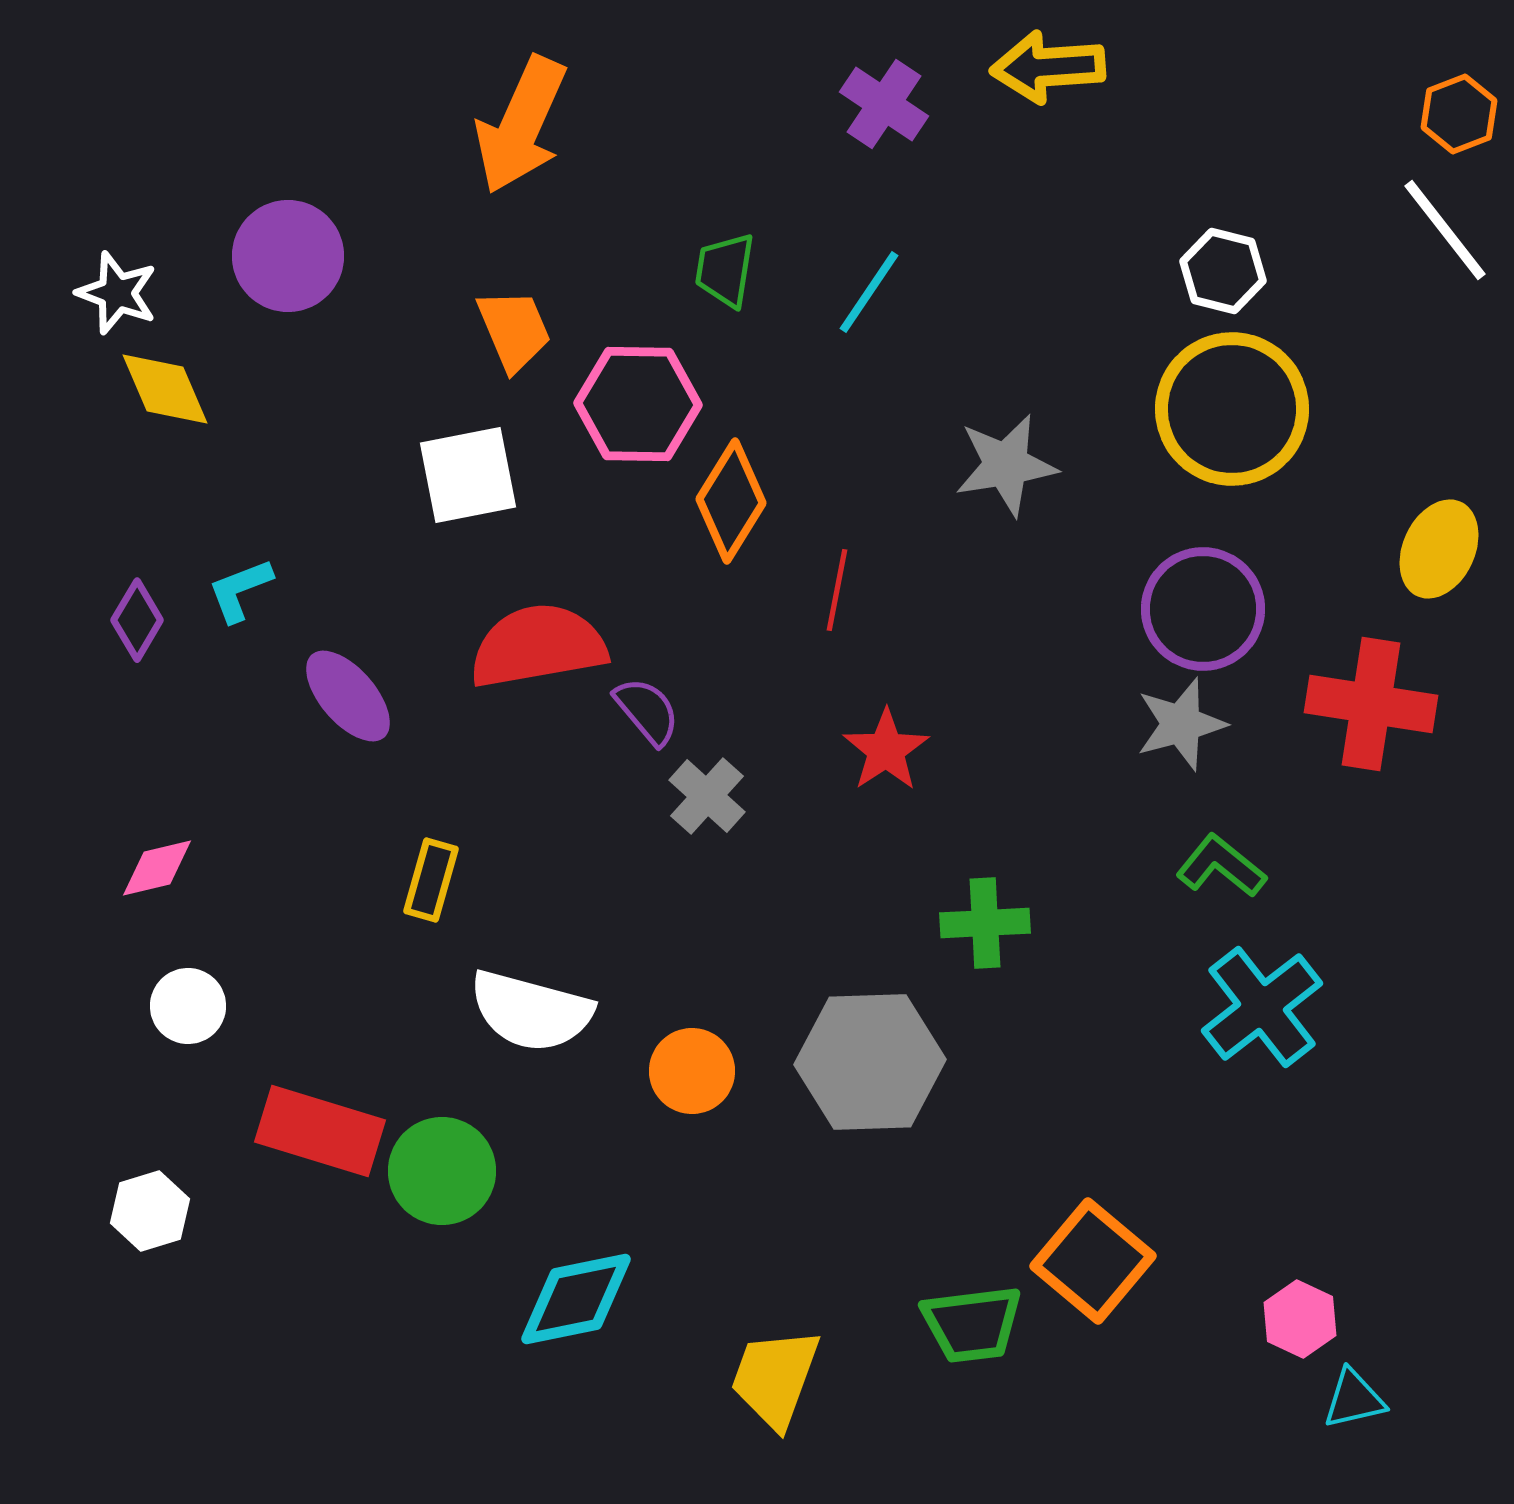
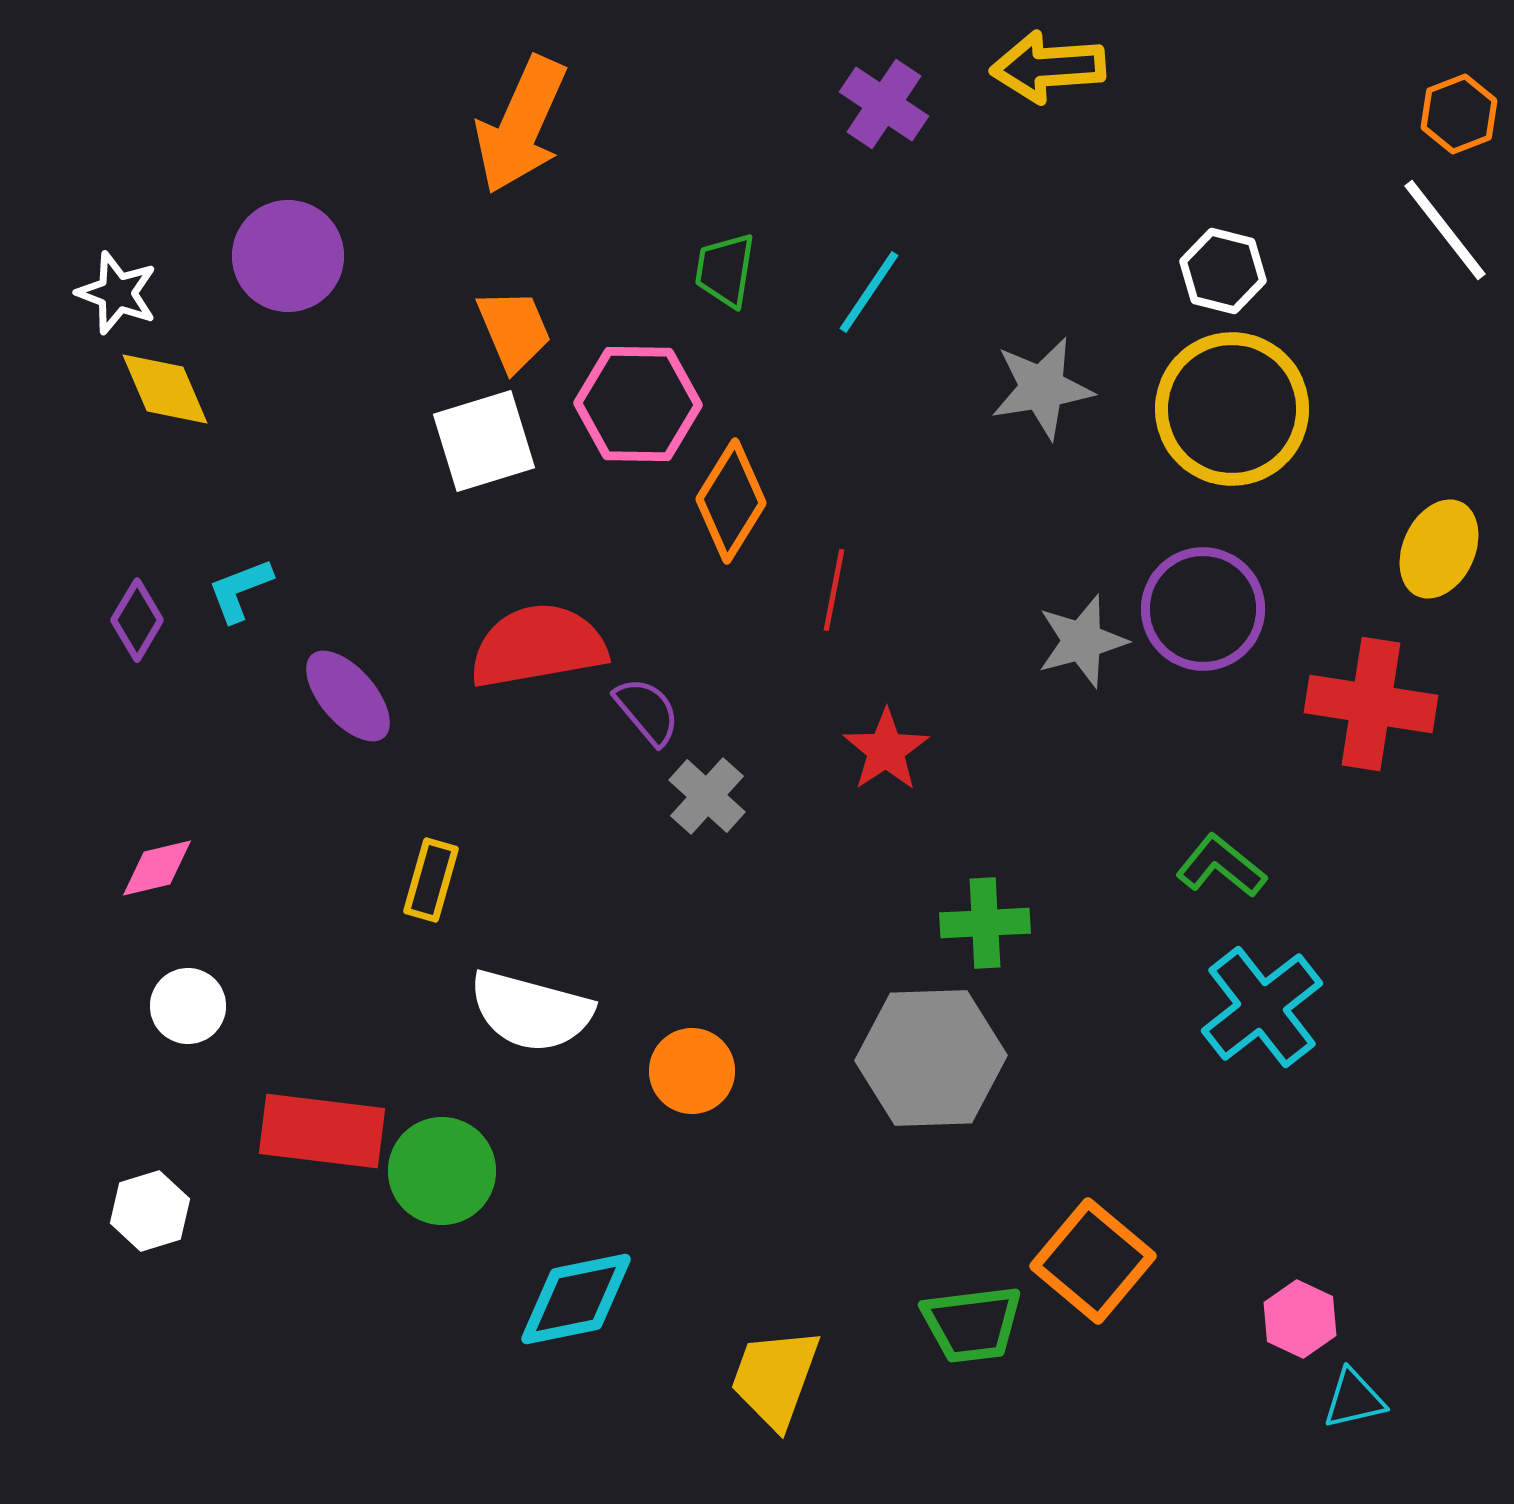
gray star at (1006, 465): moved 36 px right, 77 px up
white square at (468, 475): moved 16 px right, 34 px up; rotated 6 degrees counterclockwise
red line at (837, 590): moved 3 px left
gray star at (1181, 724): moved 99 px left, 83 px up
gray hexagon at (870, 1062): moved 61 px right, 4 px up
red rectangle at (320, 1131): moved 2 px right; rotated 10 degrees counterclockwise
